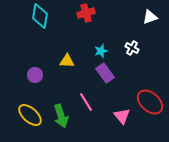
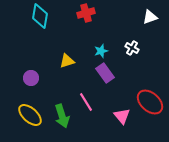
yellow triangle: rotated 21 degrees counterclockwise
purple circle: moved 4 px left, 3 px down
green arrow: moved 1 px right
